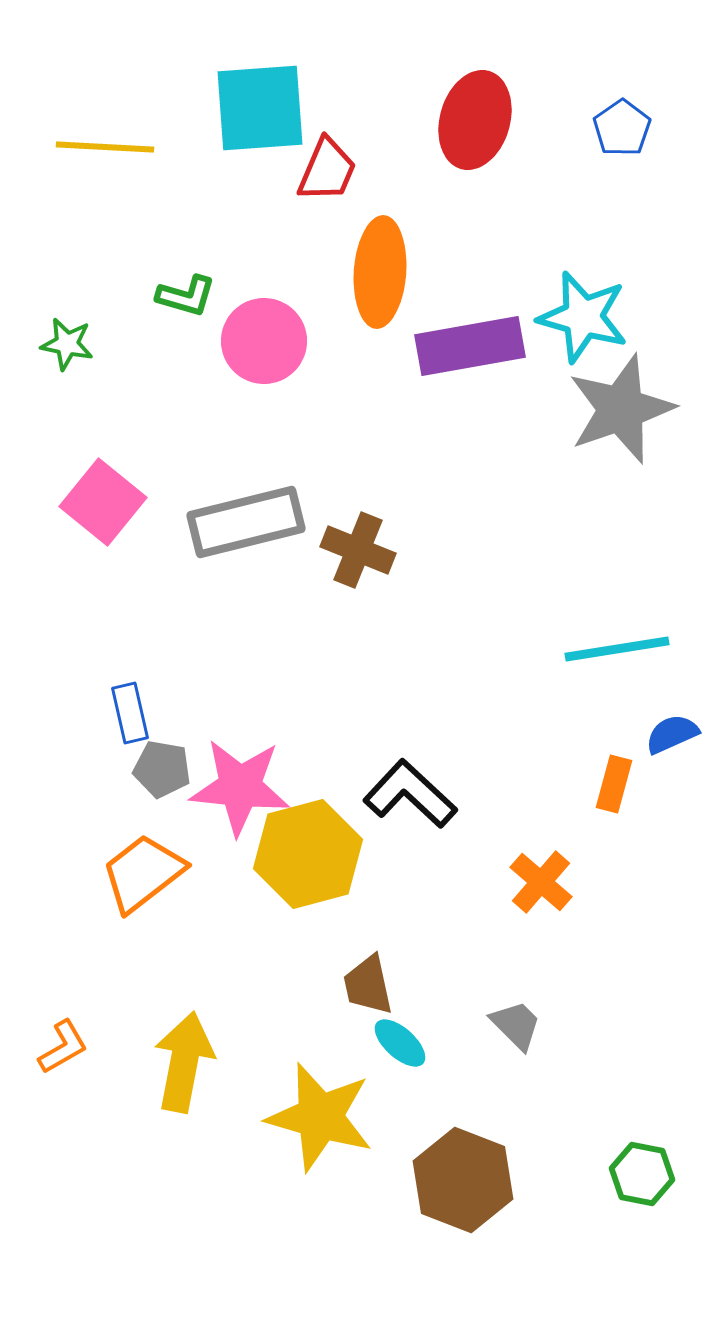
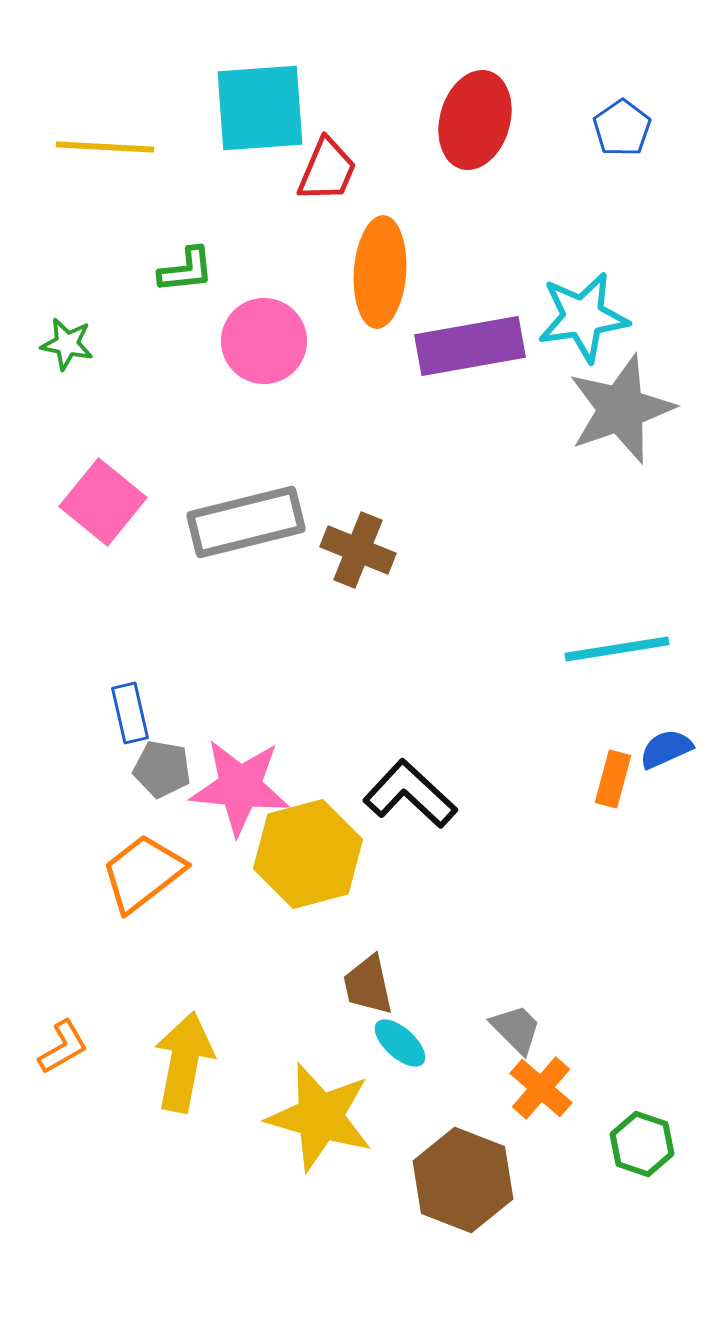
green L-shape: moved 26 px up; rotated 22 degrees counterclockwise
cyan star: rotated 24 degrees counterclockwise
blue semicircle: moved 6 px left, 15 px down
orange rectangle: moved 1 px left, 5 px up
orange cross: moved 206 px down
gray trapezoid: moved 4 px down
green hexagon: moved 30 px up; rotated 8 degrees clockwise
